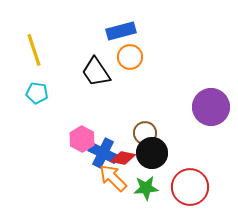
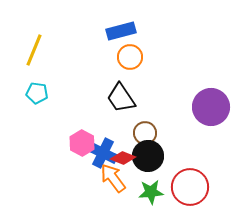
yellow line: rotated 40 degrees clockwise
black trapezoid: moved 25 px right, 26 px down
pink hexagon: moved 4 px down
black circle: moved 4 px left, 3 px down
red diamond: rotated 10 degrees clockwise
orange arrow: rotated 8 degrees clockwise
green star: moved 5 px right, 4 px down
